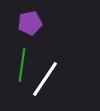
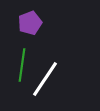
purple pentagon: rotated 10 degrees counterclockwise
